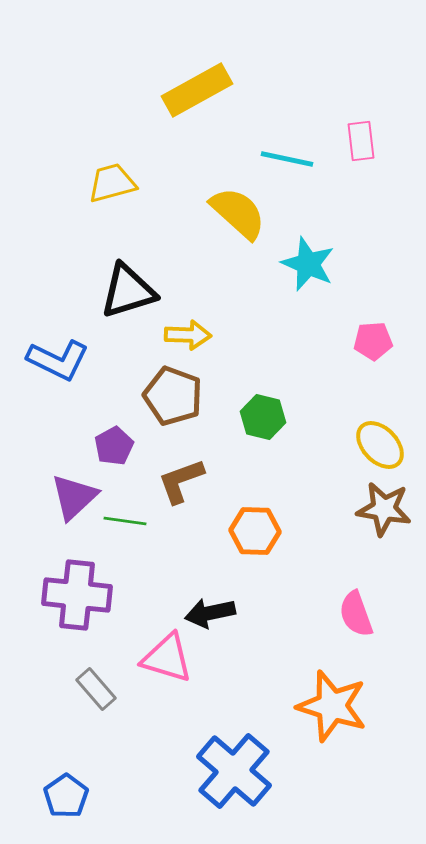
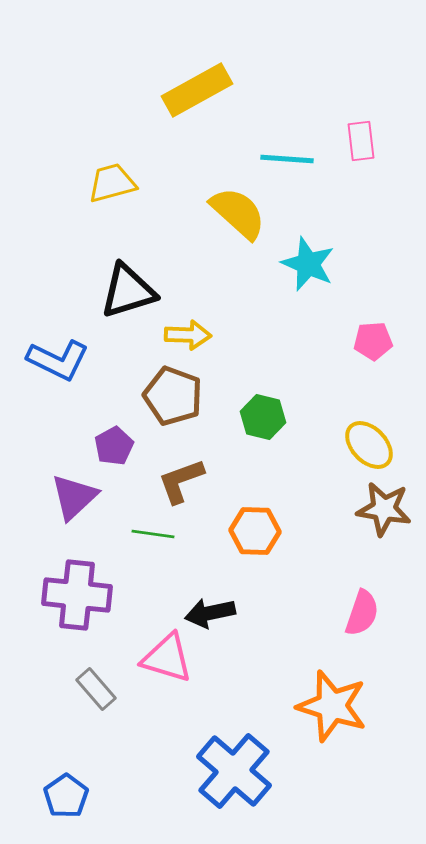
cyan line: rotated 8 degrees counterclockwise
yellow ellipse: moved 11 px left
green line: moved 28 px right, 13 px down
pink semicircle: moved 6 px right, 1 px up; rotated 141 degrees counterclockwise
